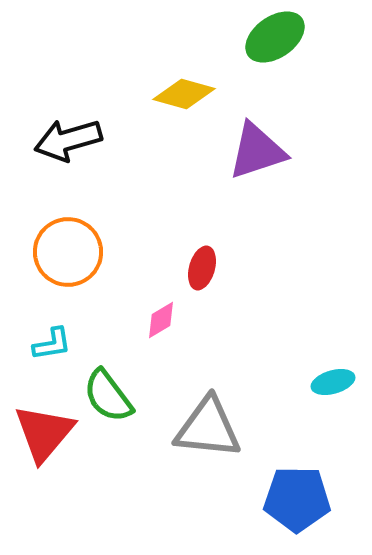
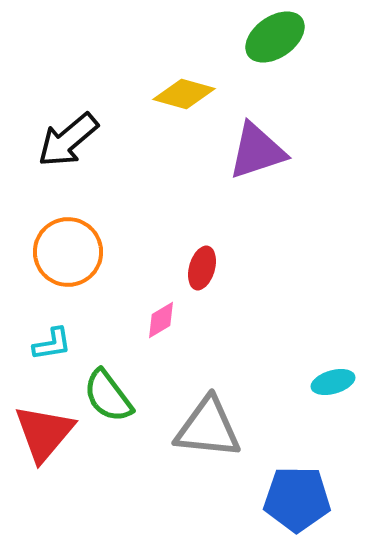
black arrow: rotated 24 degrees counterclockwise
